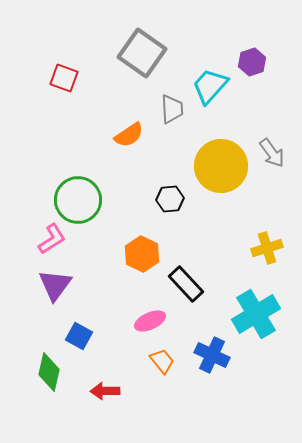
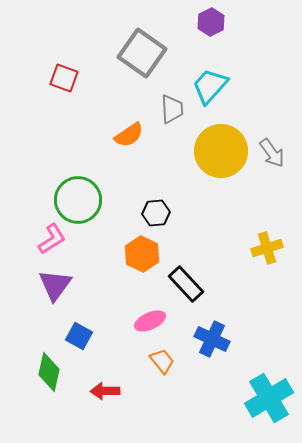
purple hexagon: moved 41 px left, 40 px up; rotated 8 degrees counterclockwise
yellow circle: moved 15 px up
black hexagon: moved 14 px left, 14 px down
cyan cross: moved 13 px right, 84 px down
blue cross: moved 16 px up
